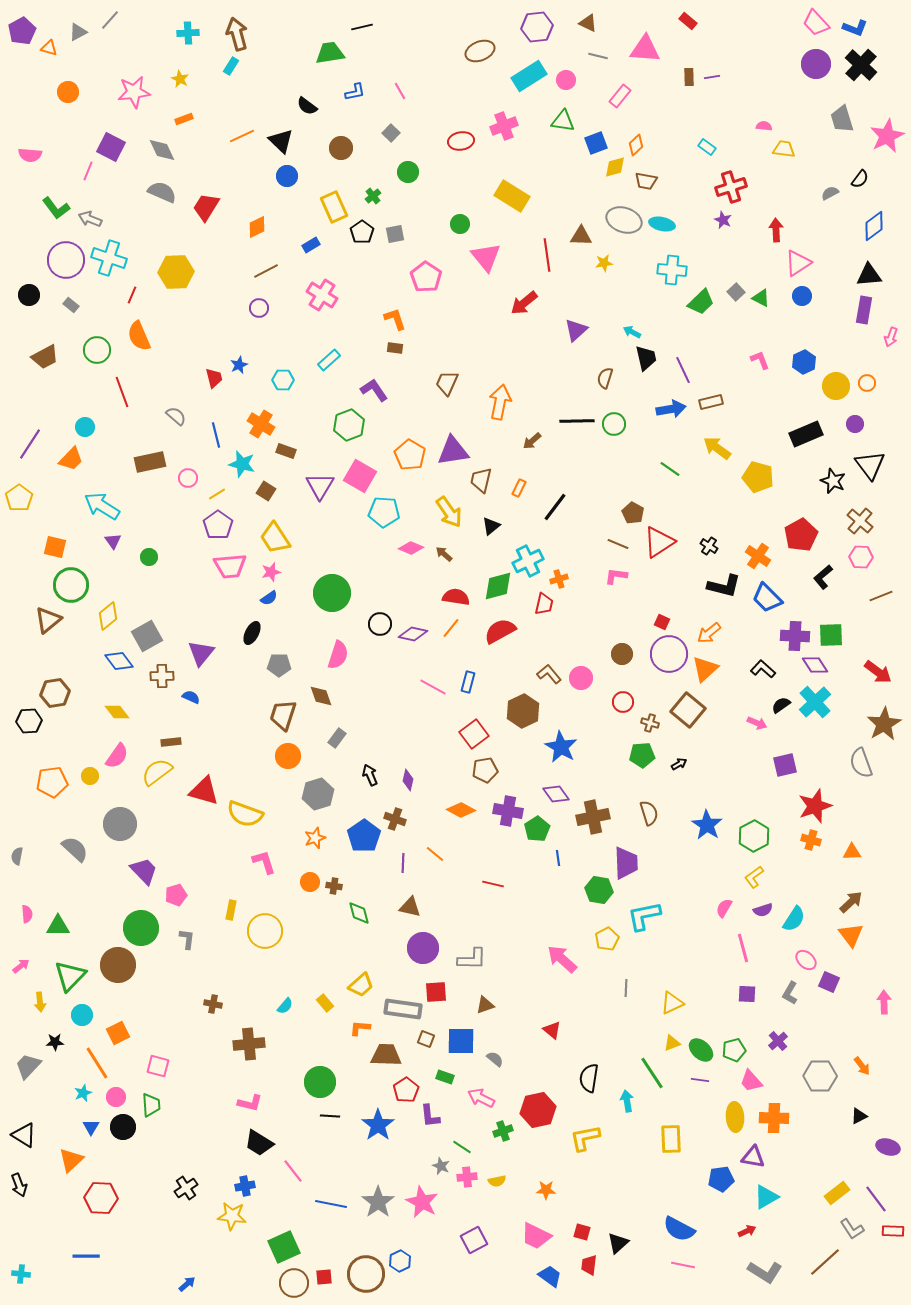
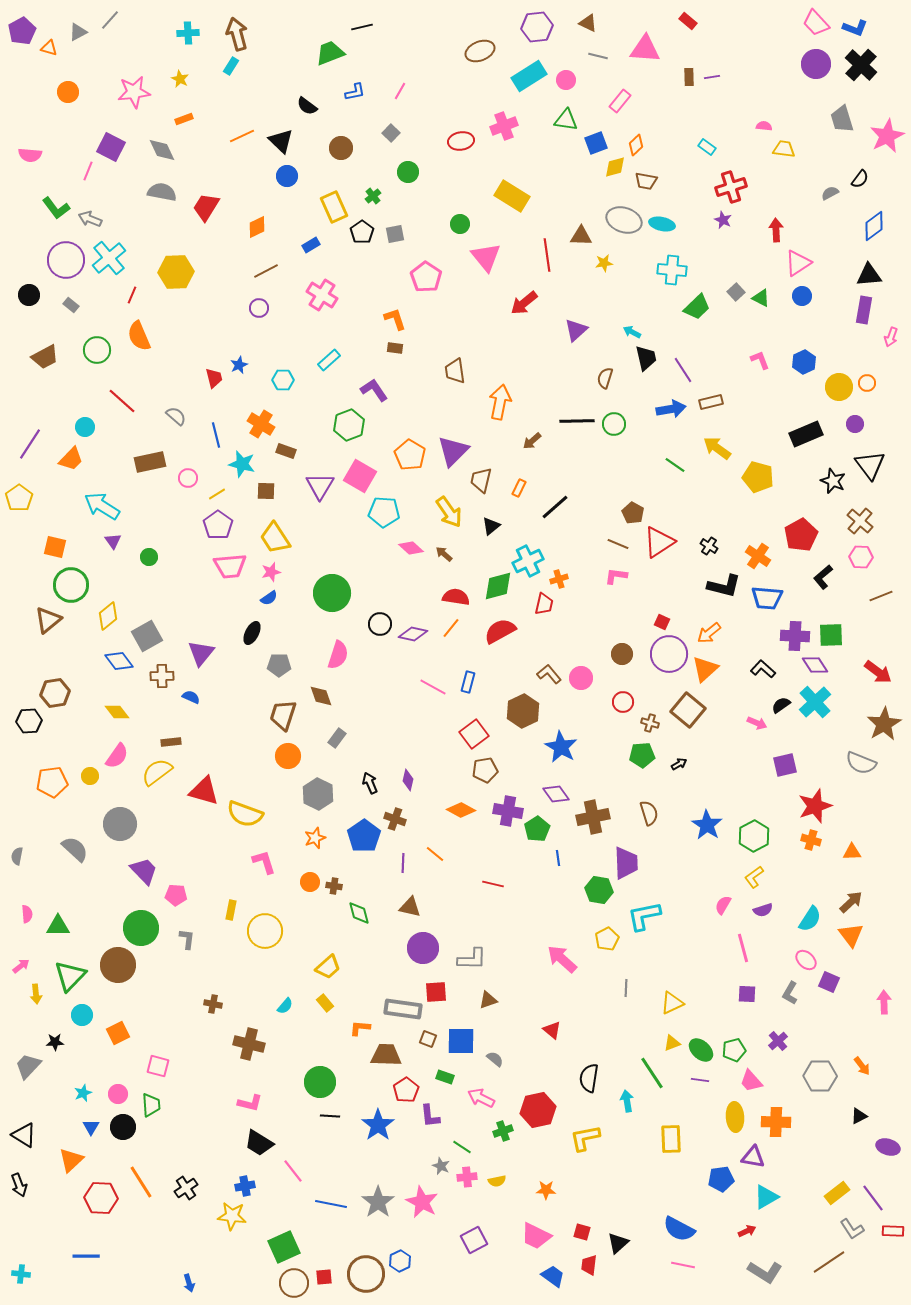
green trapezoid at (330, 53): rotated 12 degrees counterclockwise
pink line at (400, 91): rotated 60 degrees clockwise
pink rectangle at (620, 96): moved 5 px down
green triangle at (563, 121): moved 3 px right, 1 px up
gray semicircle at (162, 192): rotated 12 degrees counterclockwise
cyan cross at (109, 258): rotated 32 degrees clockwise
green trapezoid at (701, 302): moved 4 px left, 5 px down
purple line at (683, 370): rotated 8 degrees counterclockwise
brown trapezoid at (447, 383): moved 8 px right, 12 px up; rotated 32 degrees counterclockwise
yellow circle at (836, 386): moved 3 px right, 1 px down
red line at (122, 392): moved 9 px down; rotated 28 degrees counterclockwise
purple triangle at (453, 451): rotated 36 degrees counterclockwise
green line at (670, 469): moved 5 px right, 4 px up
brown square at (266, 491): rotated 30 degrees counterclockwise
black line at (555, 507): rotated 12 degrees clockwise
pink diamond at (411, 548): rotated 20 degrees clockwise
blue trapezoid at (767, 598): rotated 40 degrees counterclockwise
gray semicircle at (861, 763): rotated 48 degrees counterclockwise
black arrow at (370, 775): moved 8 px down
gray hexagon at (318, 794): rotated 16 degrees counterclockwise
pink pentagon at (176, 895): rotated 20 degrees clockwise
pink semicircle at (724, 908): moved 1 px left, 3 px up
cyan semicircle at (794, 919): moved 16 px right
yellow trapezoid at (361, 985): moved 33 px left, 18 px up
yellow arrow at (40, 1002): moved 4 px left, 8 px up
brown triangle at (485, 1005): moved 3 px right, 5 px up
brown square at (426, 1039): moved 2 px right
brown cross at (249, 1044): rotated 20 degrees clockwise
orange line at (97, 1063): moved 44 px right, 119 px down
pink circle at (116, 1097): moved 2 px right, 3 px up
orange cross at (774, 1118): moved 2 px right, 4 px down
purple line at (876, 1199): moved 3 px left, 1 px up
brown line at (825, 1262): moved 4 px right; rotated 8 degrees clockwise
blue trapezoid at (550, 1276): moved 3 px right
blue arrow at (187, 1284): moved 2 px right, 1 px up; rotated 114 degrees clockwise
